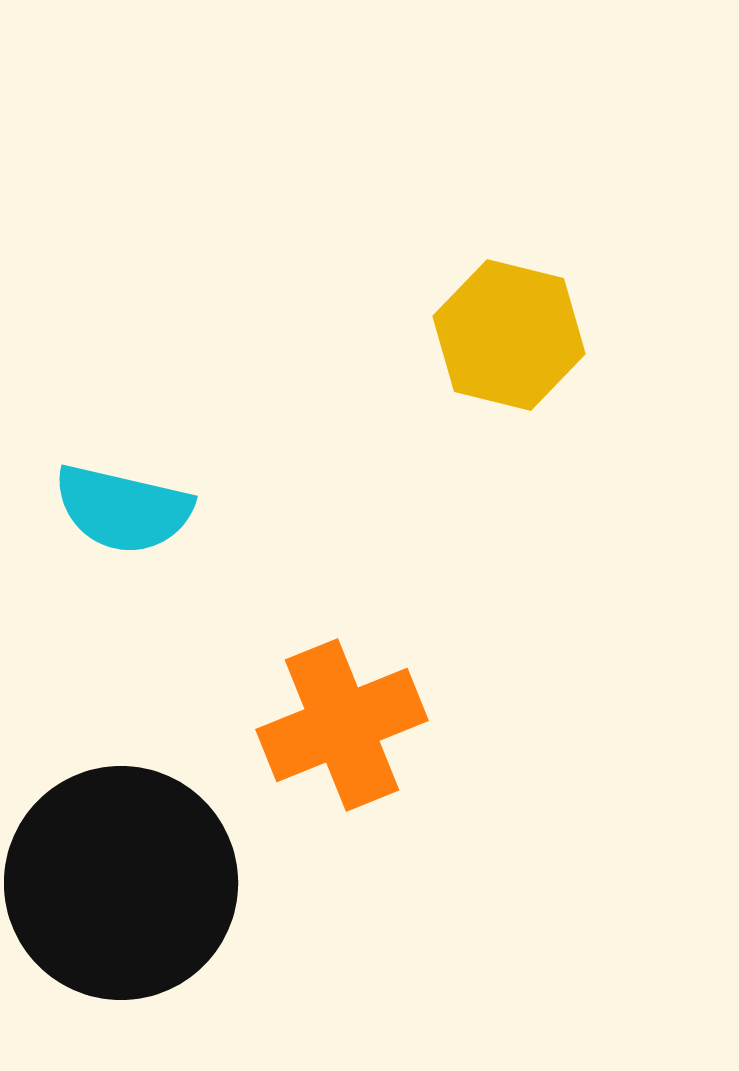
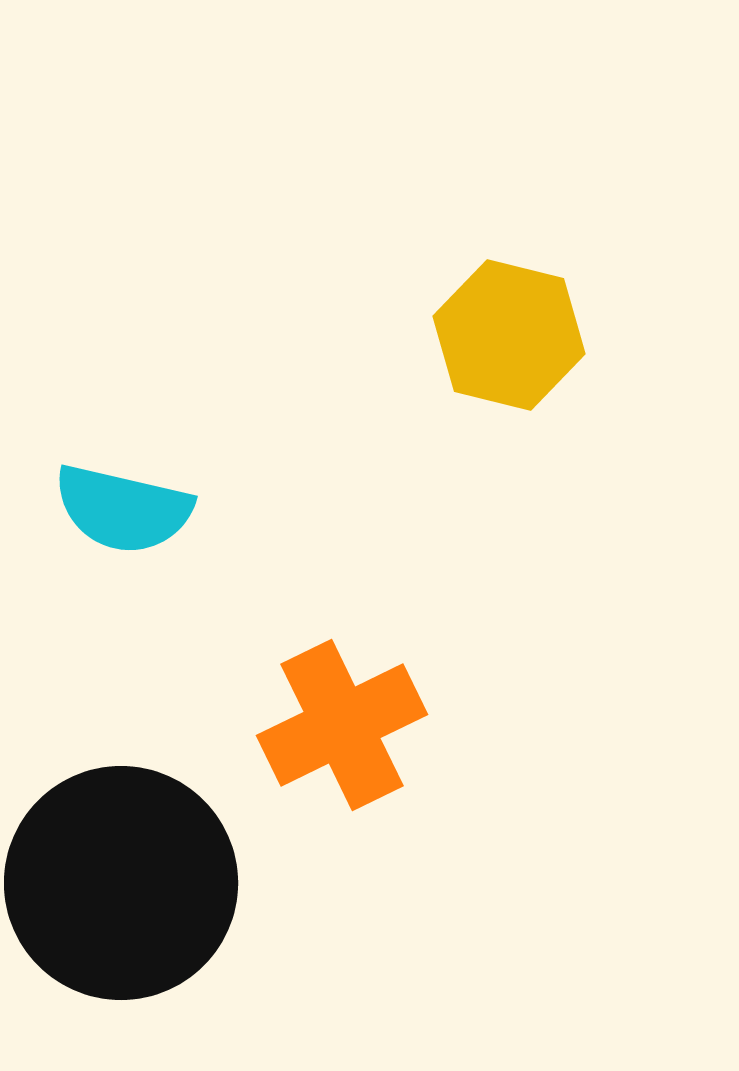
orange cross: rotated 4 degrees counterclockwise
